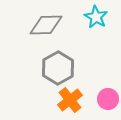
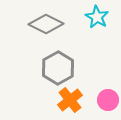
cyan star: moved 1 px right
gray diamond: moved 1 px up; rotated 28 degrees clockwise
pink circle: moved 1 px down
